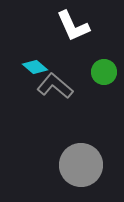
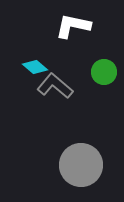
white L-shape: rotated 126 degrees clockwise
